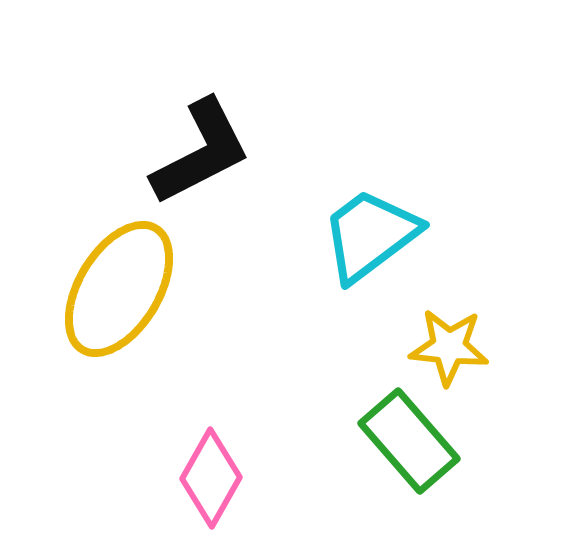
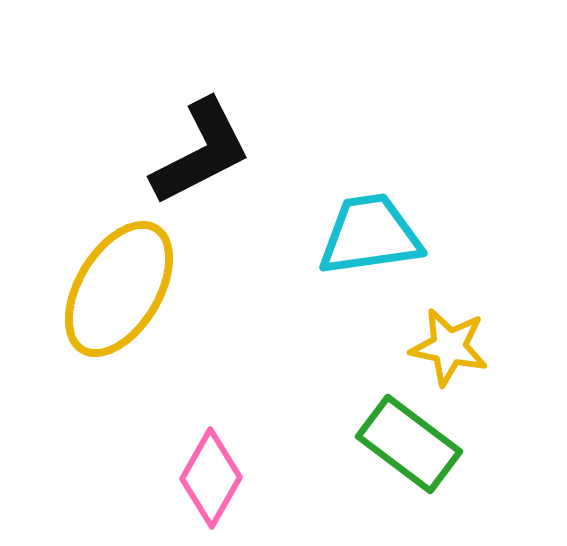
cyan trapezoid: rotated 29 degrees clockwise
yellow star: rotated 6 degrees clockwise
green rectangle: moved 3 px down; rotated 12 degrees counterclockwise
